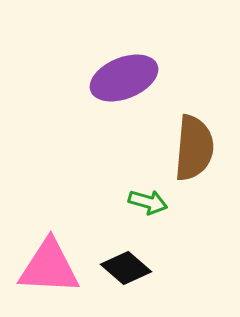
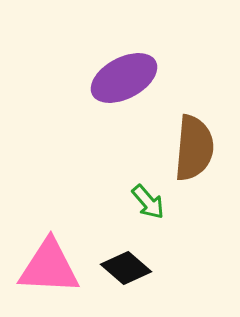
purple ellipse: rotated 6 degrees counterclockwise
green arrow: rotated 33 degrees clockwise
